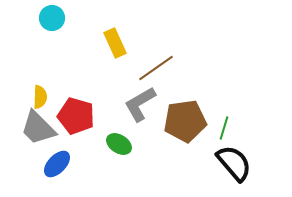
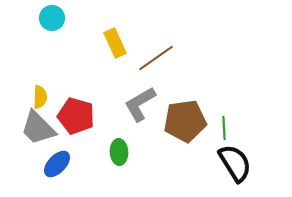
brown line: moved 10 px up
green line: rotated 20 degrees counterclockwise
green ellipse: moved 8 px down; rotated 55 degrees clockwise
black semicircle: moved 1 px right; rotated 9 degrees clockwise
